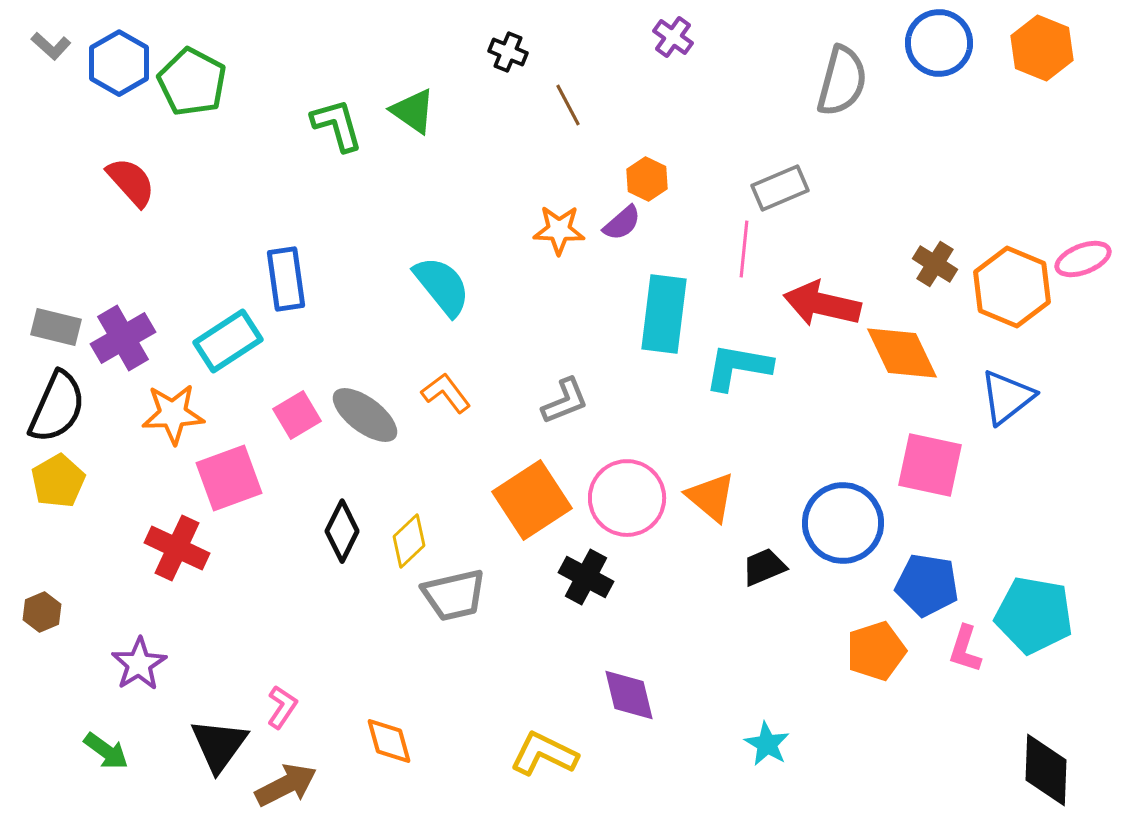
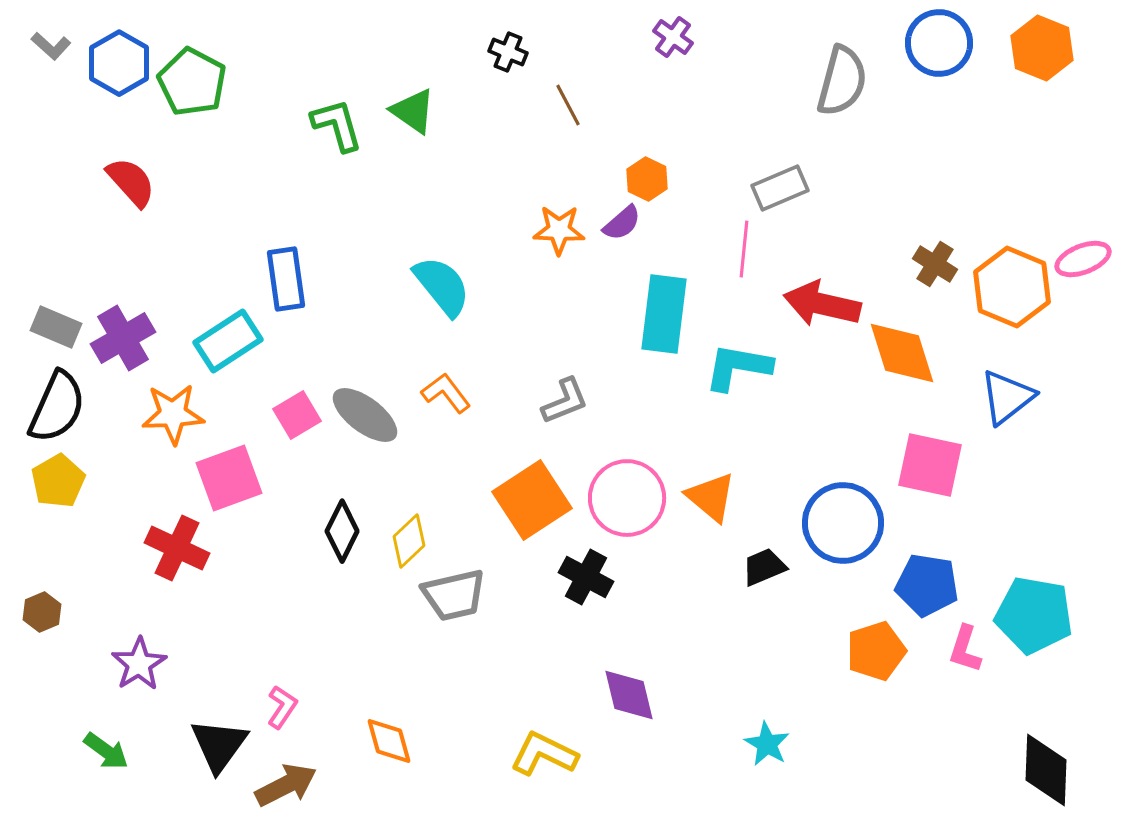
gray rectangle at (56, 327): rotated 9 degrees clockwise
orange diamond at (902, 353): rotated 8 degrees clockwise
